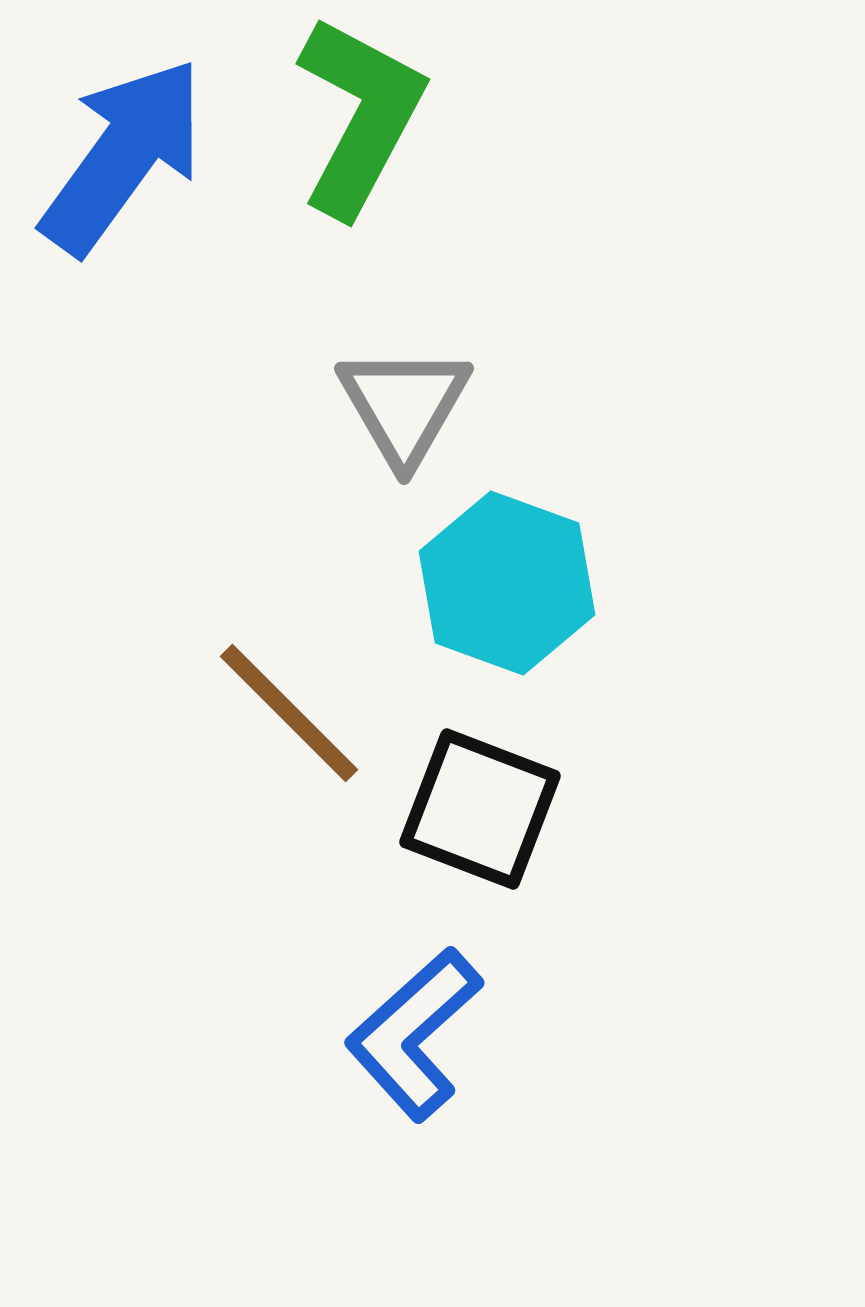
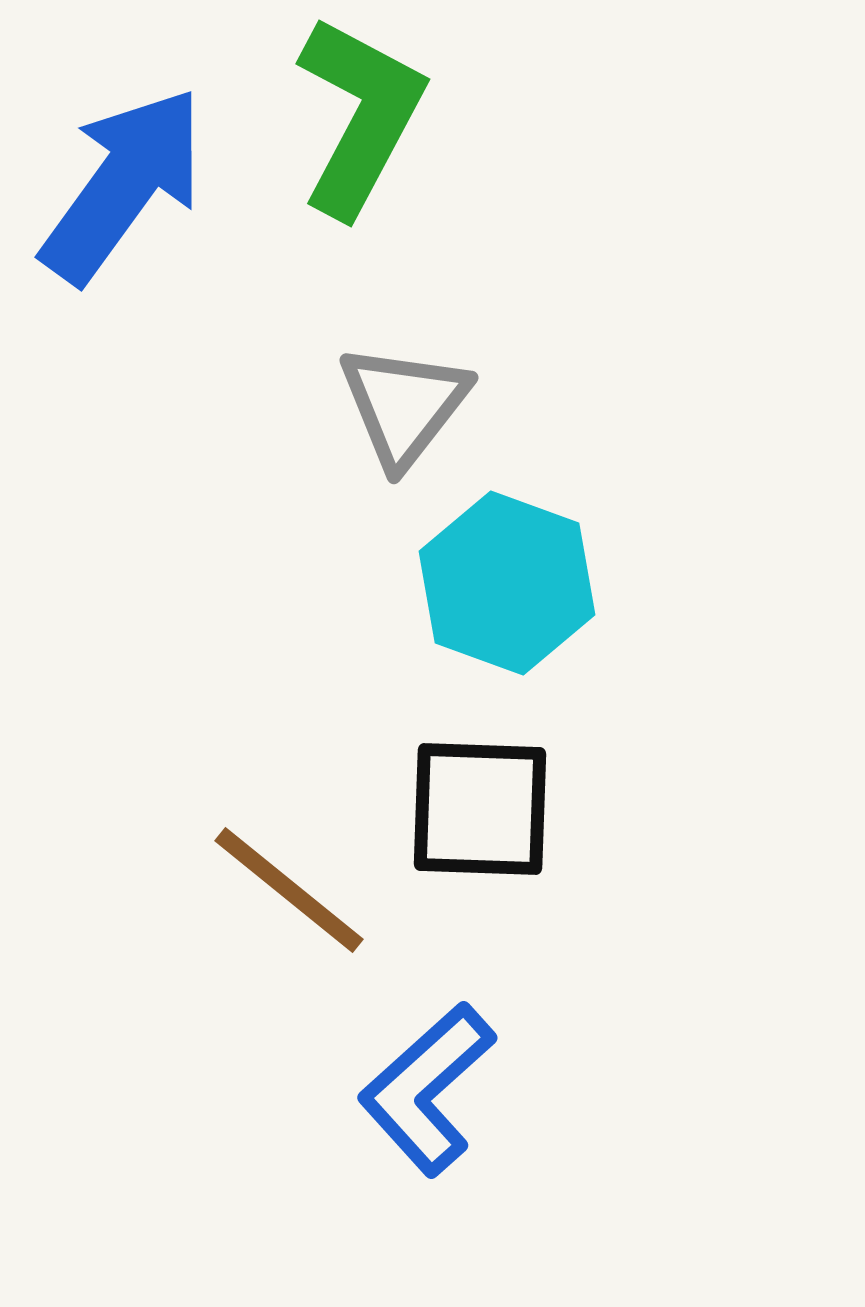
blue arrow: moved 29 px down
gray triangle: rotated 8 degrees clockwise
brown line: moved 177 px down; rotated 6 degrees counterclockwise
black square: rotated 19 degrees counterclockwise
blue L-shape: moved 13 px right, 55 px down
